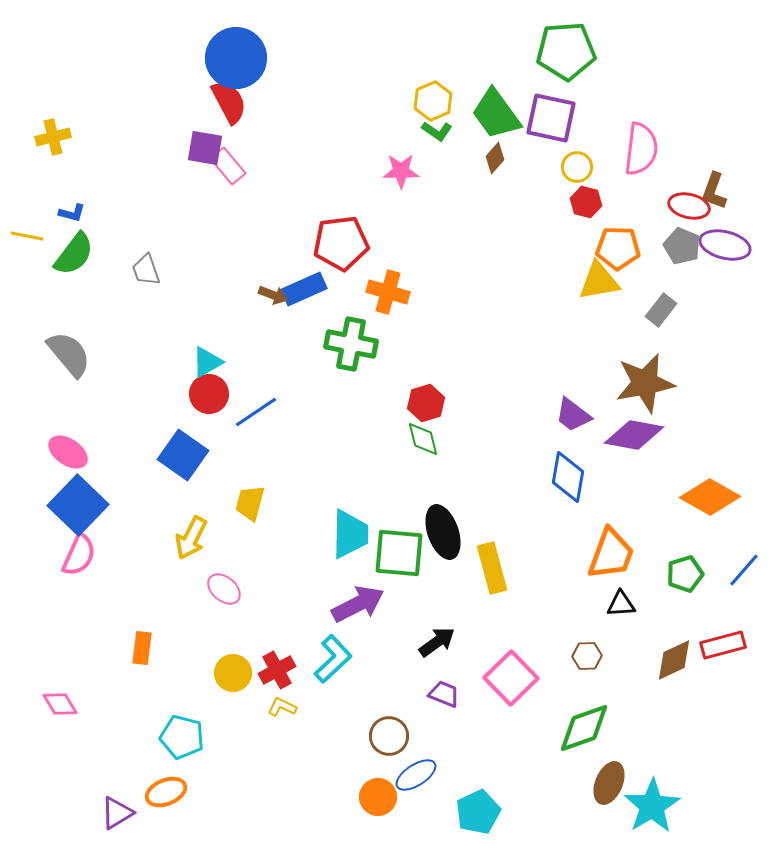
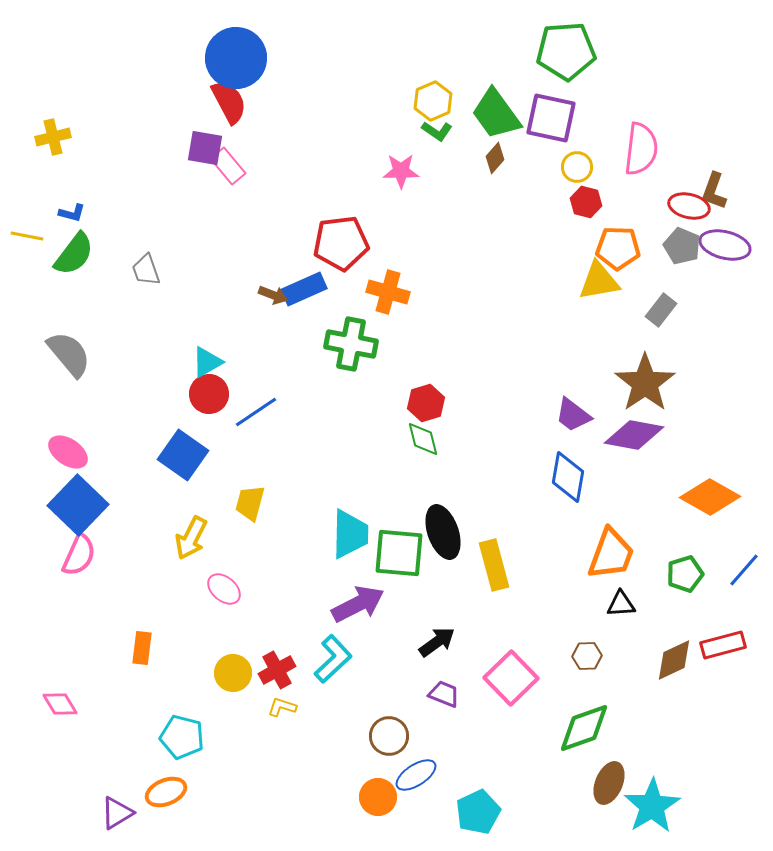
brown star at (645, 383): rotated 24 degrees counterclockwise
yellow rectangle at (492, 568): moved 2 px right, 3 px up
yellow L-shape at (282, 707): rotated 8 degrees counterclockwise
